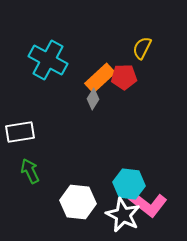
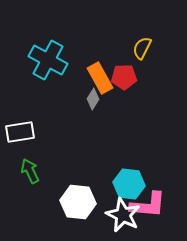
orange rectangle: rotated 76 degrees counterclockwise
pink L-shape: moved 1 px down; rotated 33 degrees counterclockwise
